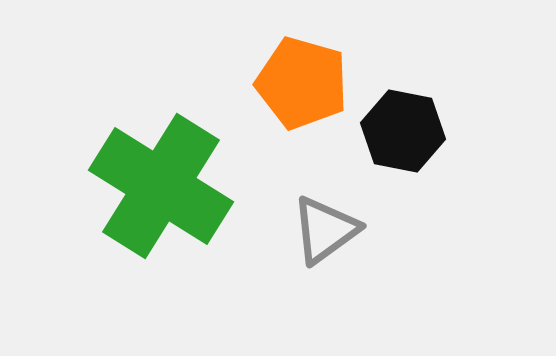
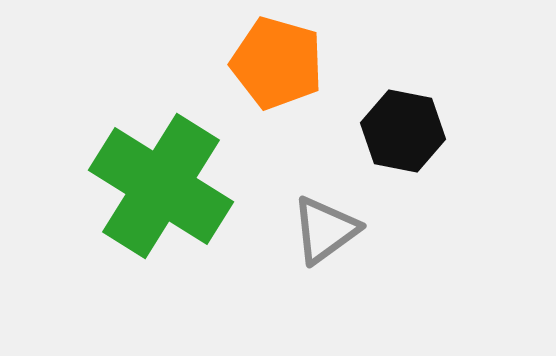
orange pentagon: moved 25 px left, 20 px up
